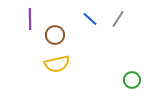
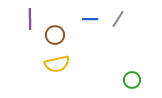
blue line: rotated 42 degrees counterclockwise
